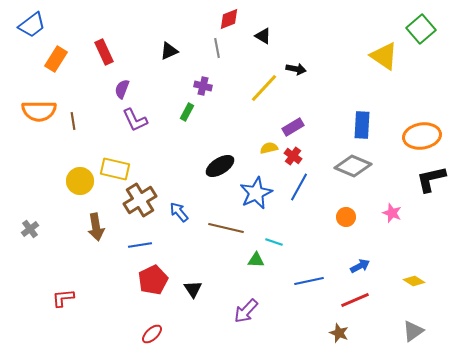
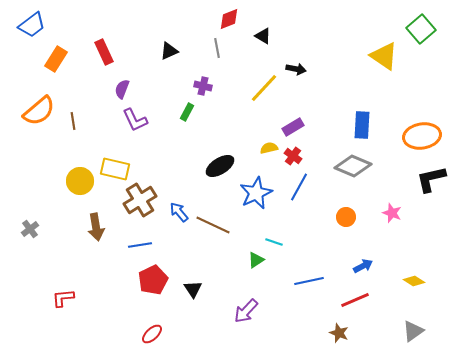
orange semicircle at (39, 111): rotated 40 degrees counterclockwise
brown line at (226, 228): moved 13 px left, 3 px up; rotated 12 degrees clockwise
green triangle at (256, 260): rotated 36 degrees counterclockwise
blue arrow at (360, 266): moved 3 px right
